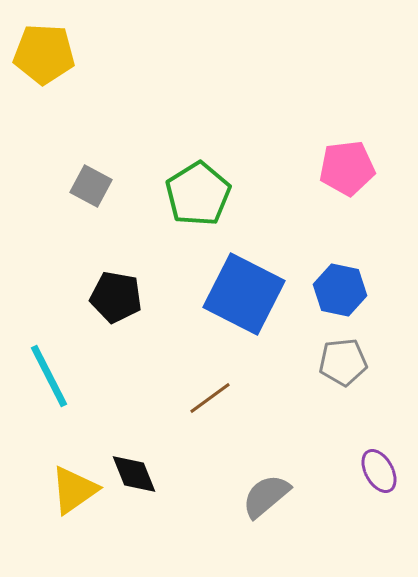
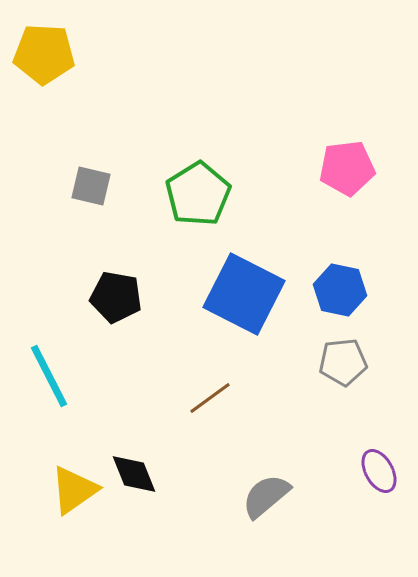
gray square: rotated 15 degrees counterclockwise
